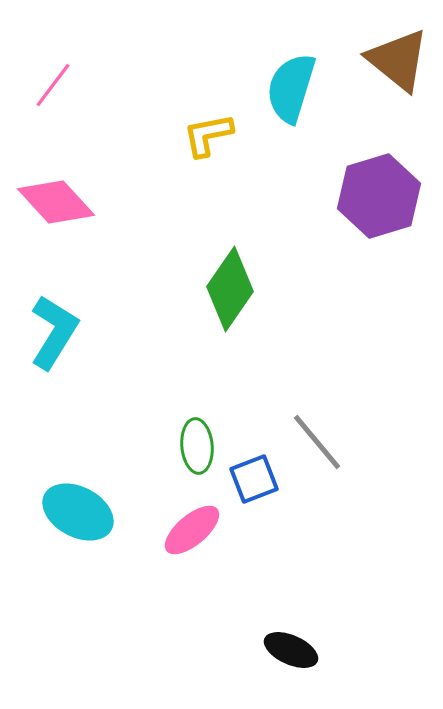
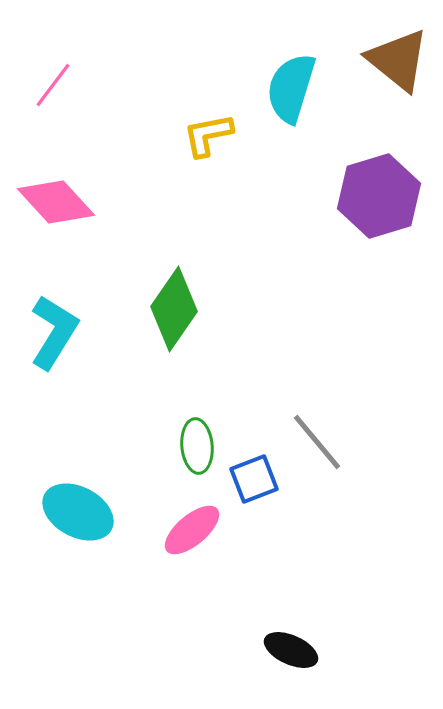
green diamond: moved 56 px left, 20 px down
